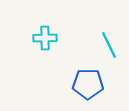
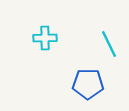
cyan line: moved 1 px up
